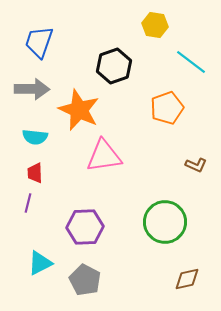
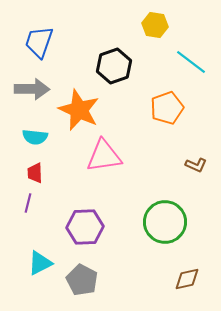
gray pentagon: moved 3 px left
